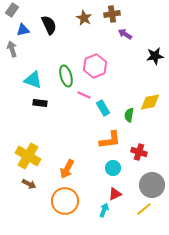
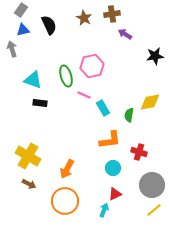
gray rectangle: moved 9 px right
pink hexagon: moved 3 px left; rotated 10 degrees clockwise
yellow line: moved 10 px right, 1 px down
